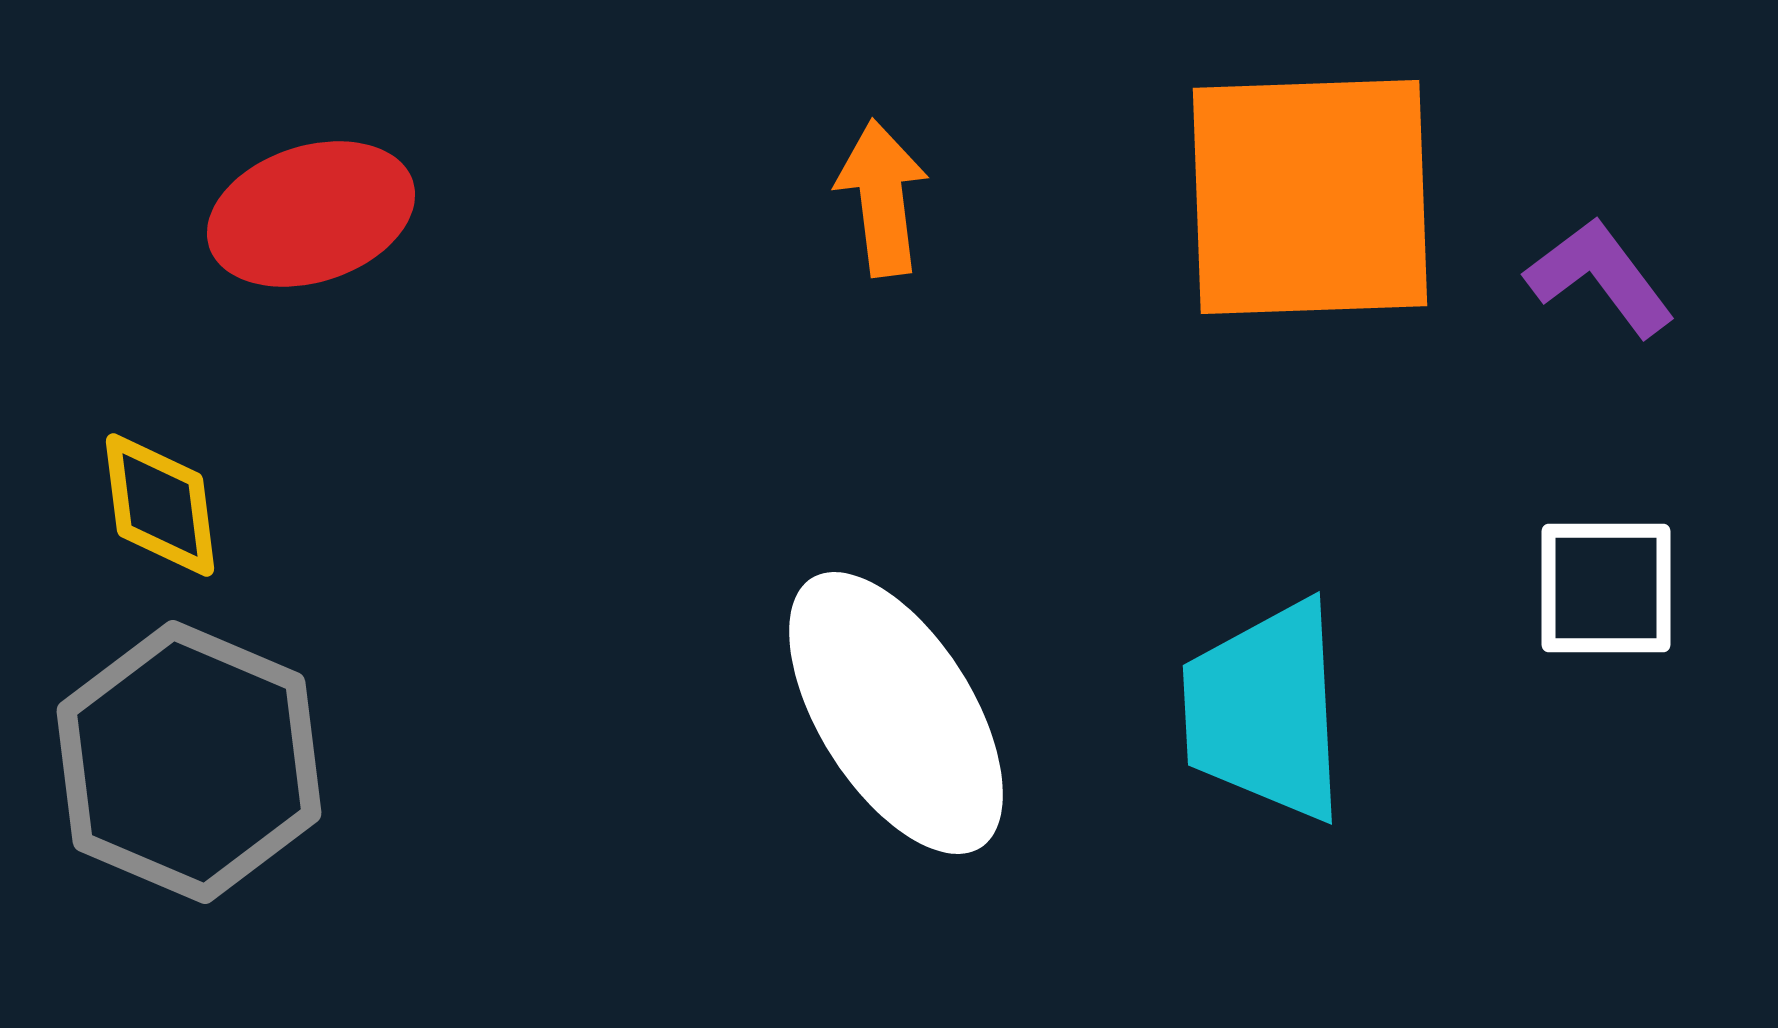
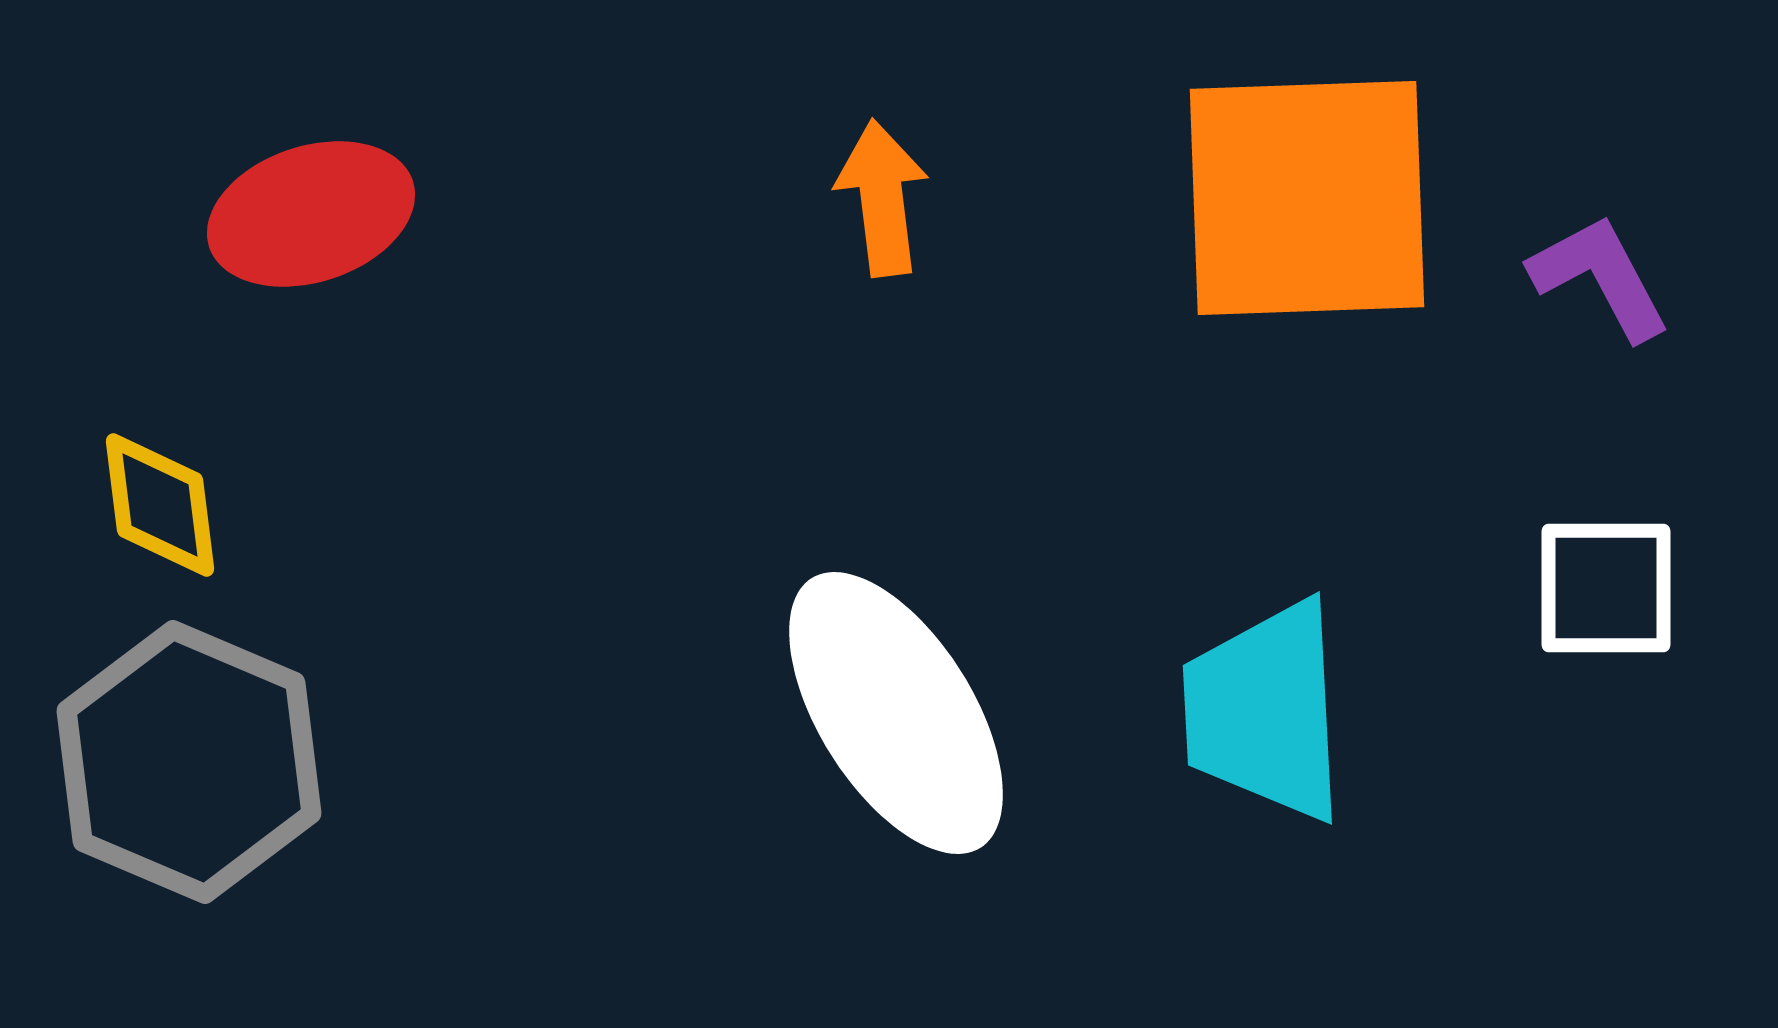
orange square: moved 3 px left, 1 px down
purple L-shape: rotated 9 degrees clockwise
